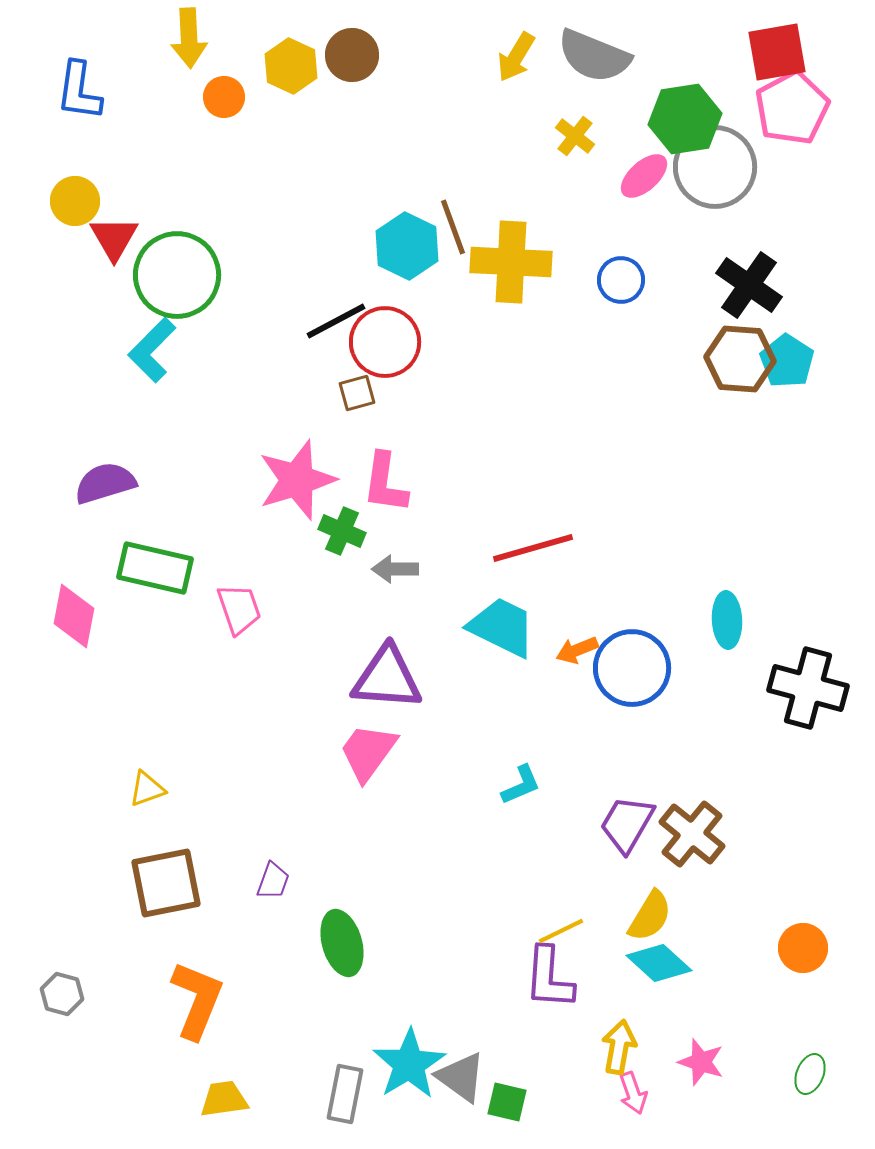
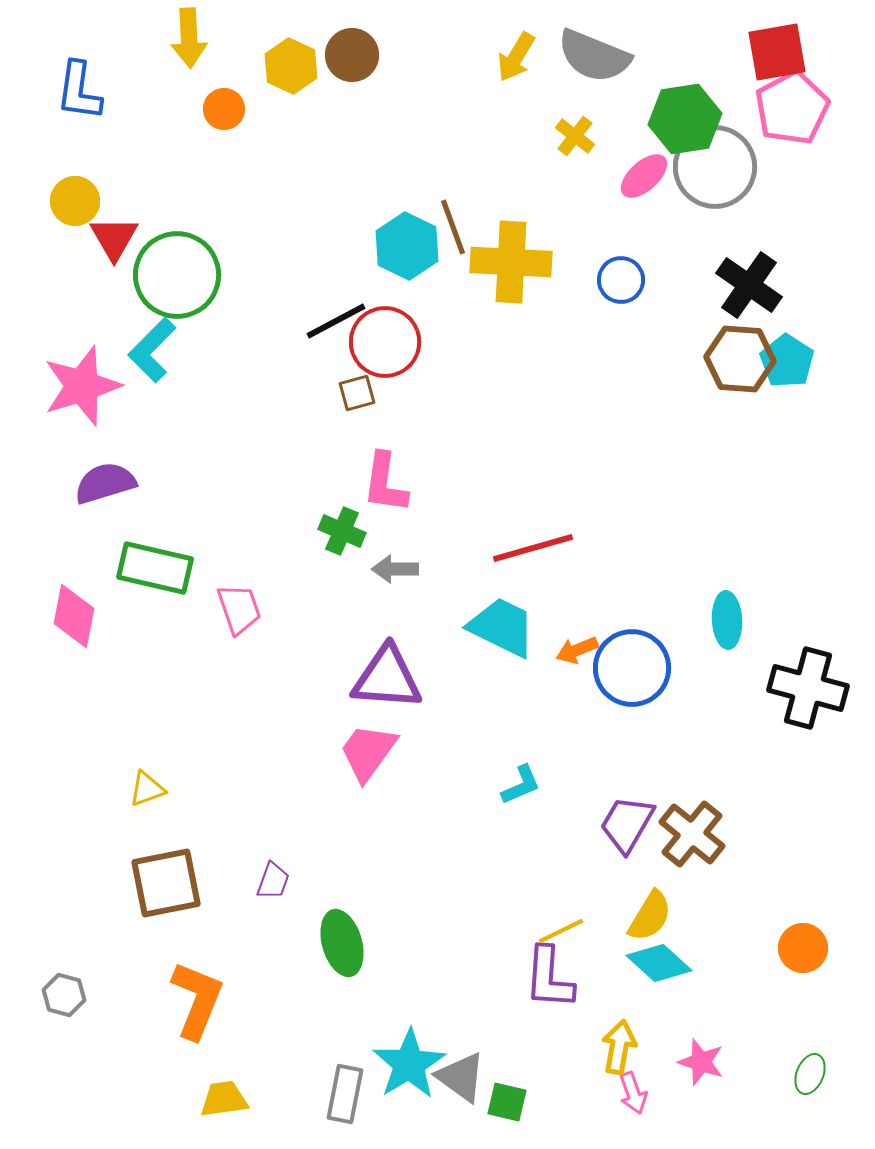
orange circle at (224, 97): moved 12 px down
pink star at (297, 480): moved 215 px left, 94 px up
gray hexagon at (62, 994): moved 2 px right, 1 px down
